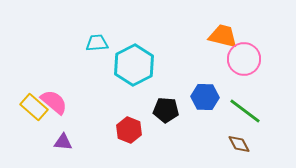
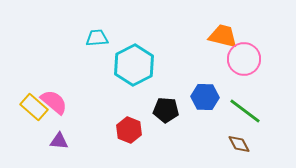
cyan trapezoid: moved 5 px up
purple triangle: moved 4 px left, 1 px up
